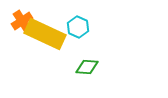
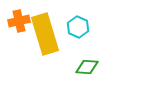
orange cross: moved 3 px left; rotated 20 degrees clockwise
yellow rectangle: rotated 48 degrees clockwise
